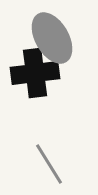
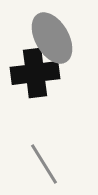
gray line: moved 5 px left
